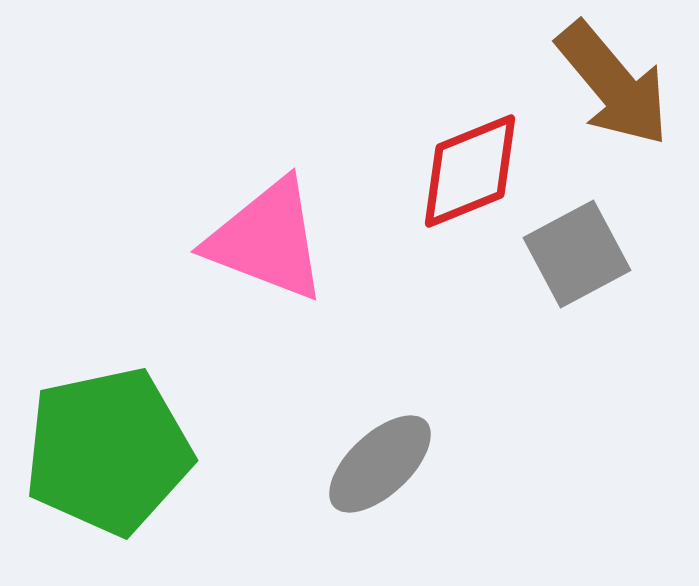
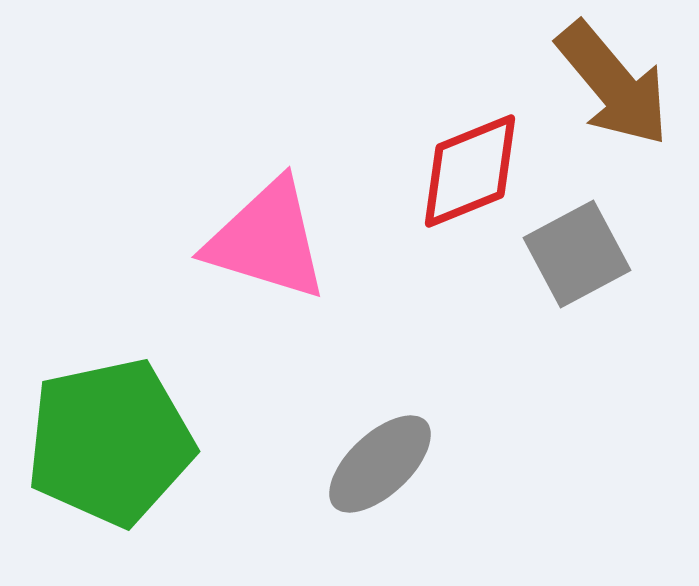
pink triangle: rotated 4 degrees counterclockwise
green pentagon: moved 2 px right, 9 px up
